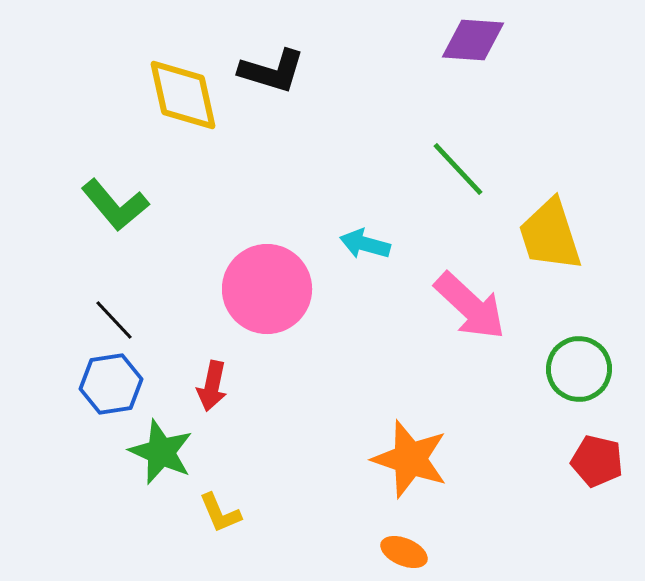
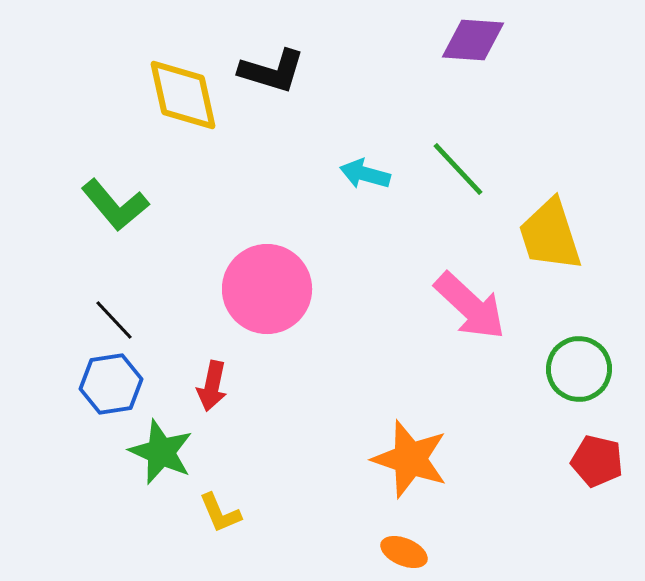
cyan arrow: moved 70 px up
